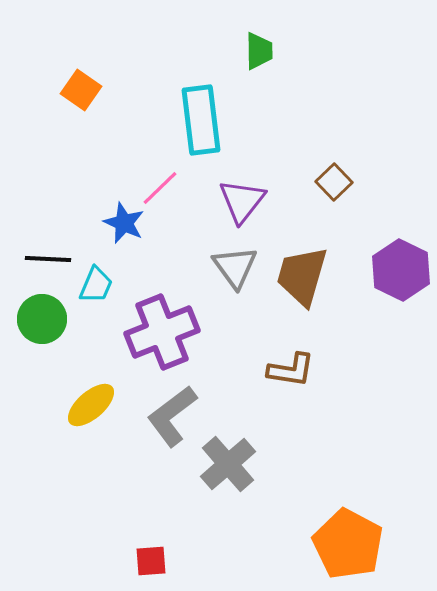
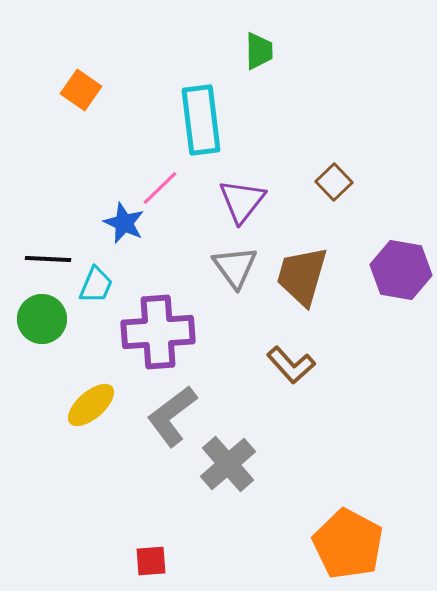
purple hexagon: rotated 16 degrees counterclockwise
purple cross: moved 4 px left; rotated 18 degrees clockwise
brown L-shape: moved 5 px up; rotated 39 degrees clockwise
